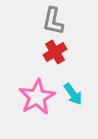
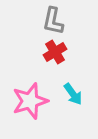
pink star: moved 7 px left, 4 px down; rotated 12 degrees clockwise
